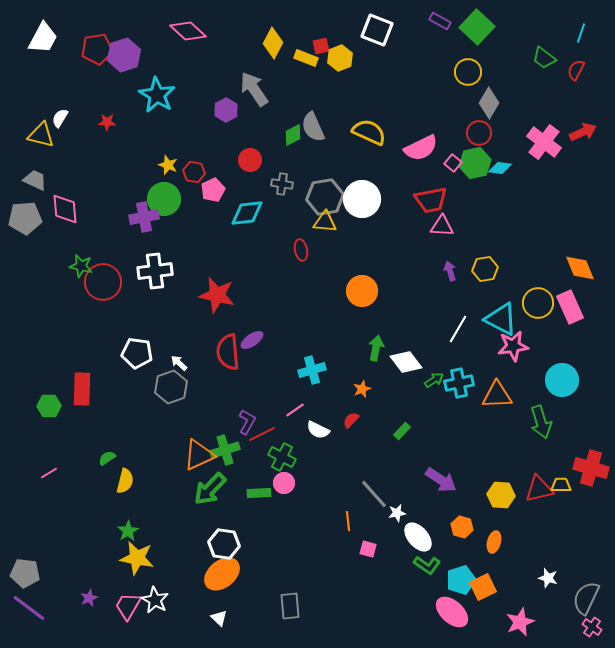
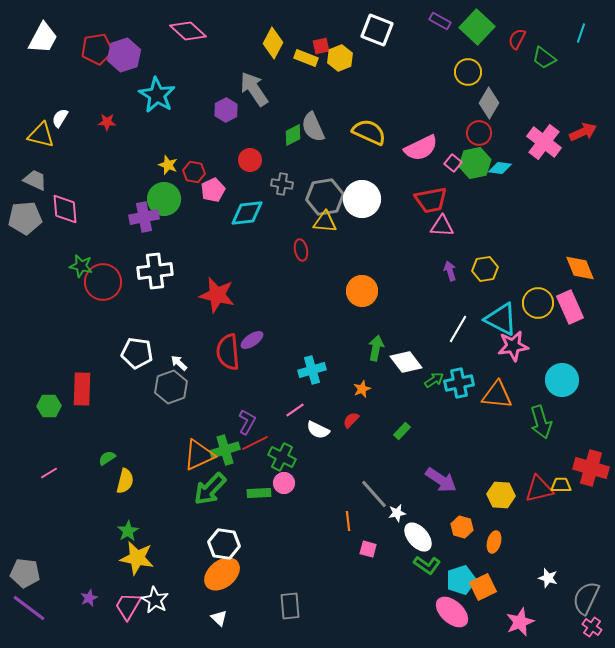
red semicircle at (576, 70): moved 59 px left, 31 px up
orange triangle at (497, 395): rotated 8 degrees clockwise
red line at (262, 434): moved 7 px left, 9 px down
